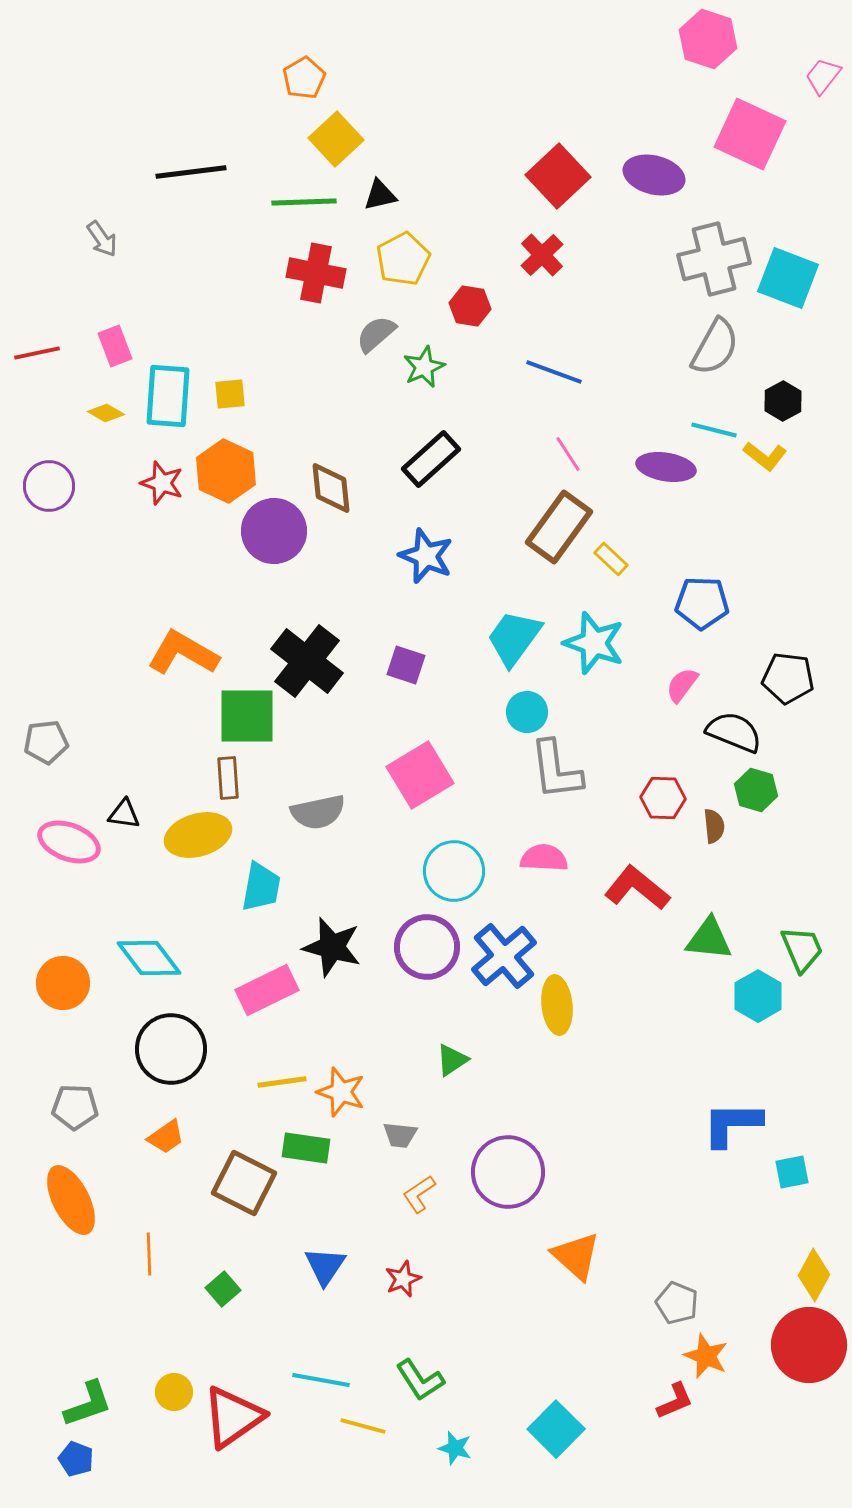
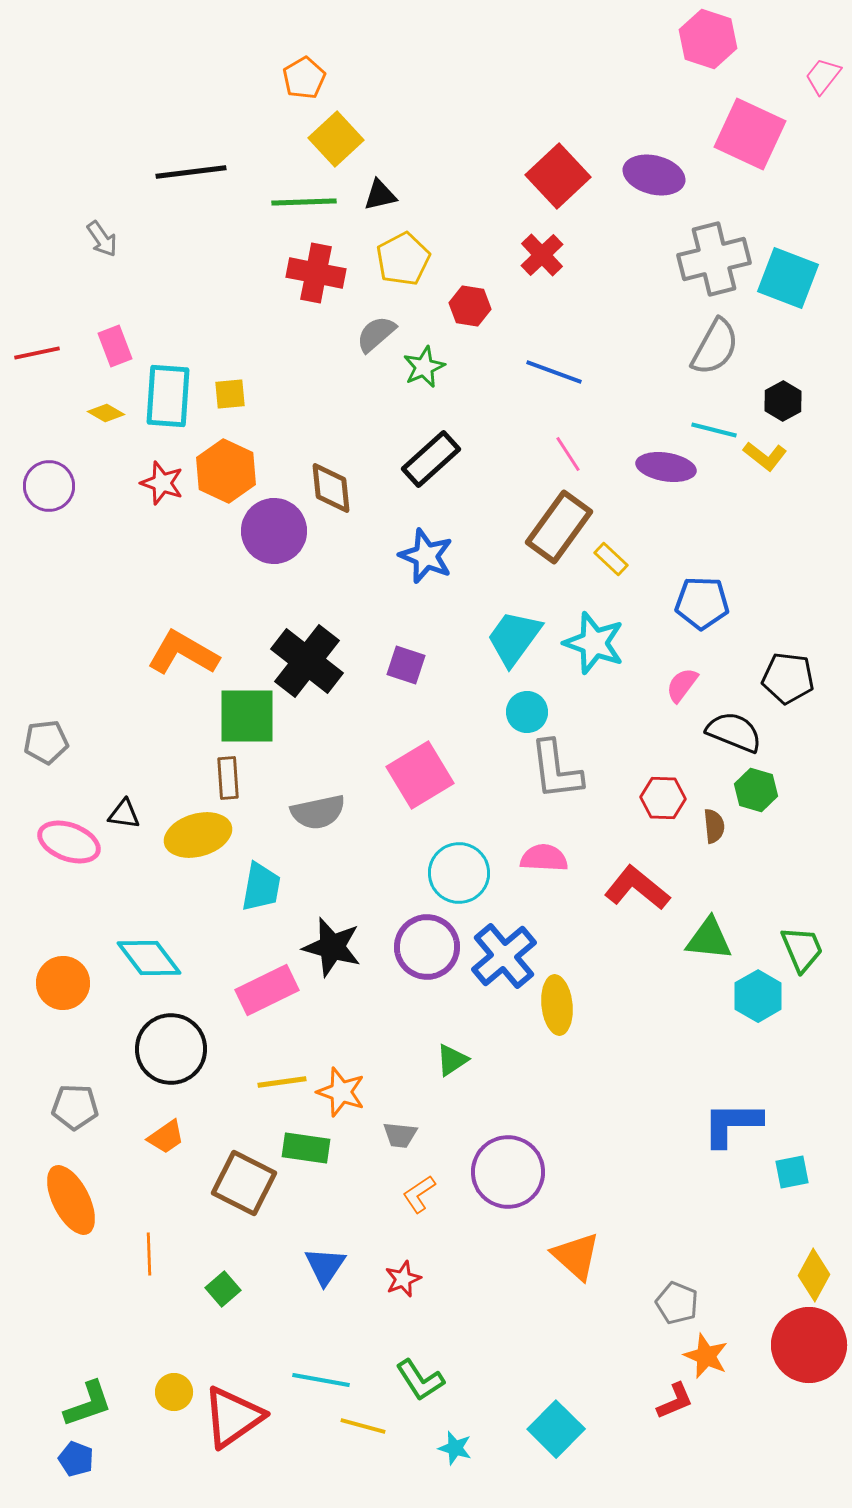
cyan circle at (454, 871): moved 5 px right, 2 px down
